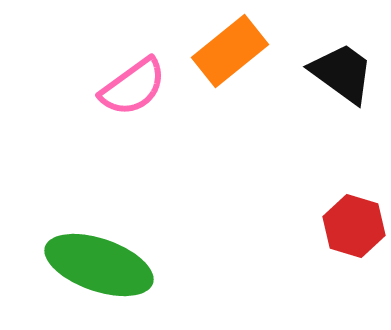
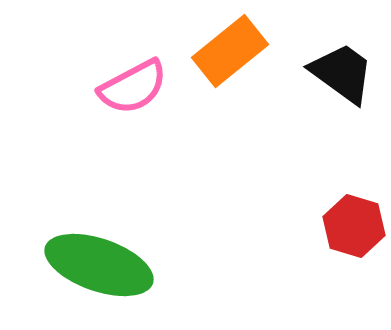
pink semicircle: rotated 8 degrees clockwise
